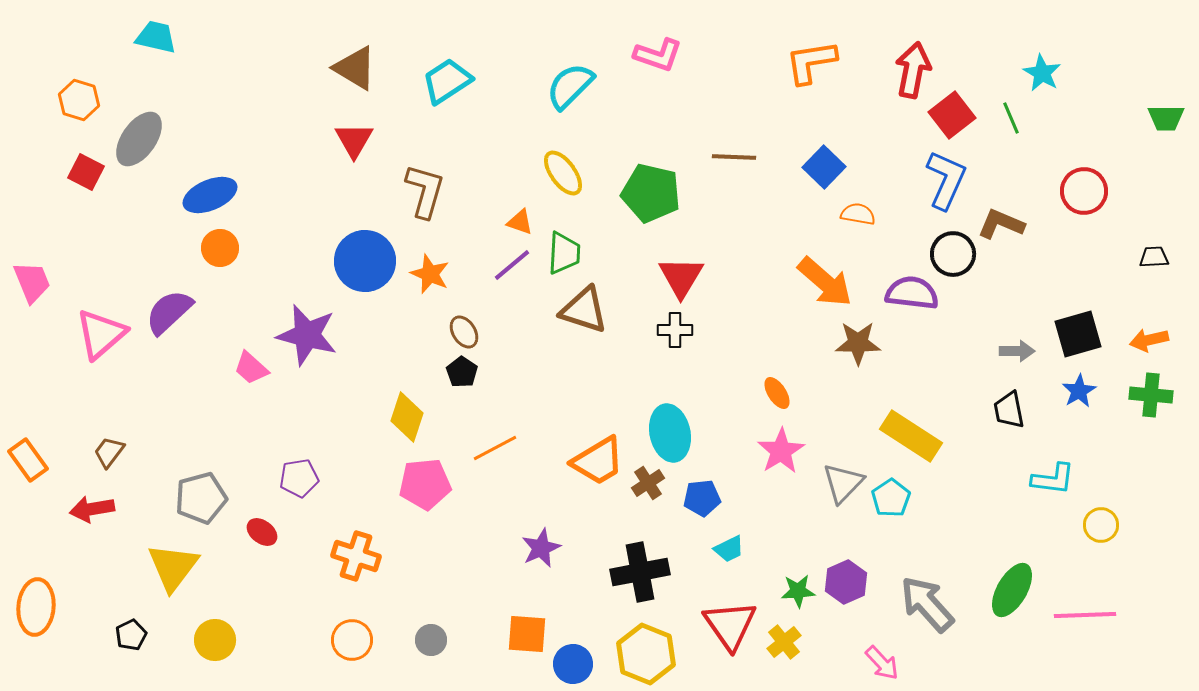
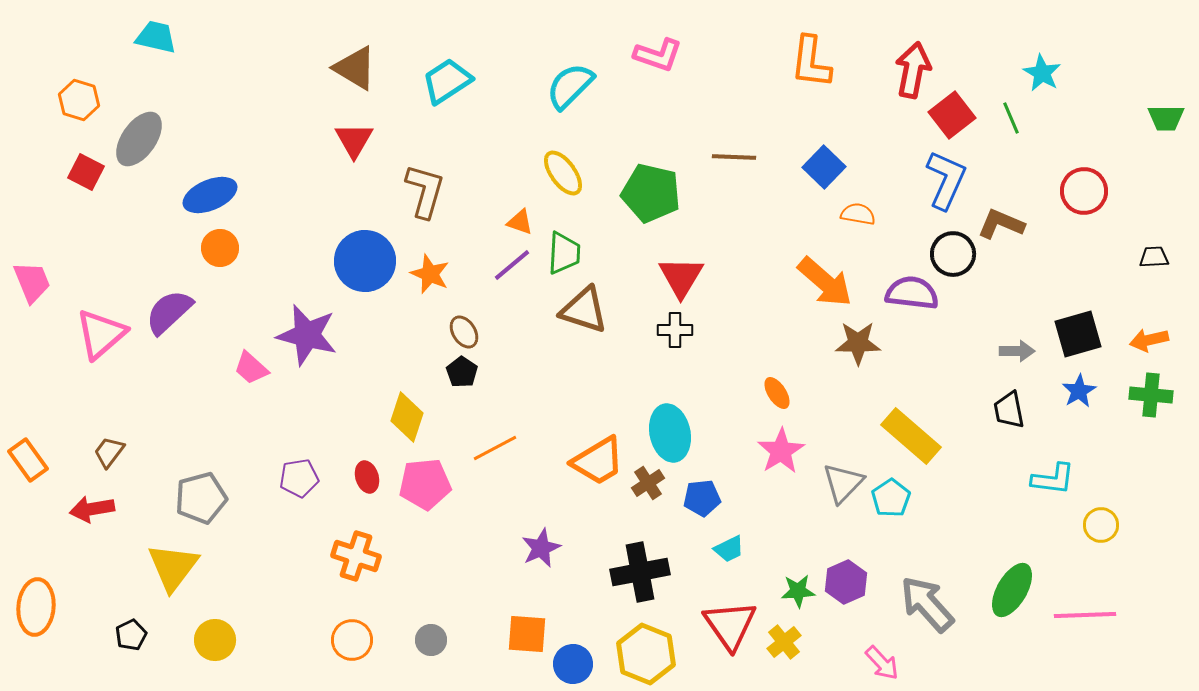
orange L-shape at (811, 62): rotated 74 degrees counterclockwise
yellow rectangle at (911, 436): rotated 8 degrees clockwise
red ellipse at (262, 532): moved 105 px right, 55 px up; rotated 36 degrees clockwise
